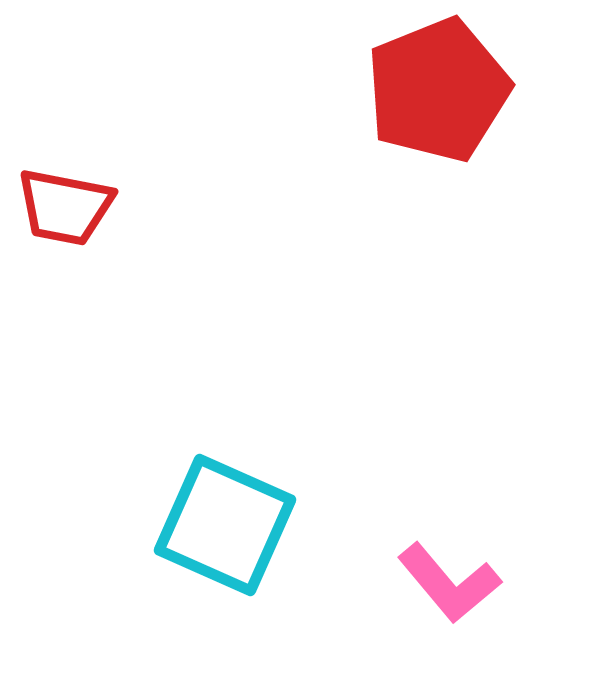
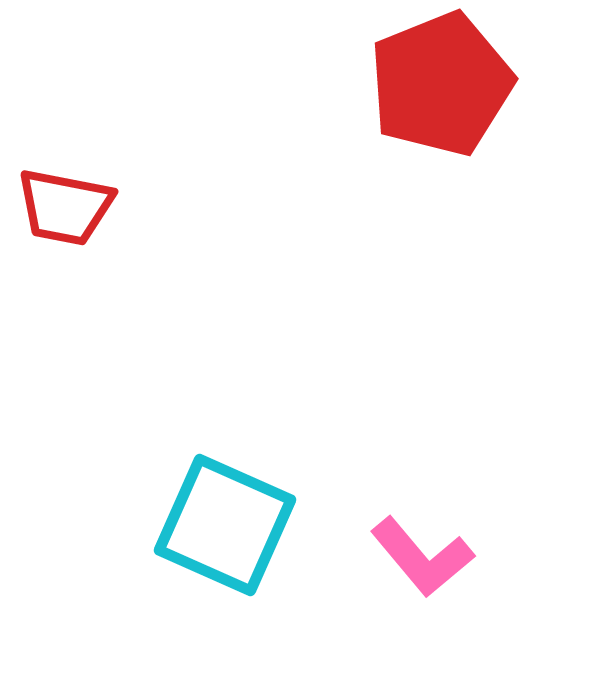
red pentagon: moved 3 px right, 6 px up
pink L-shape: moved 27 px left, 26 px up
